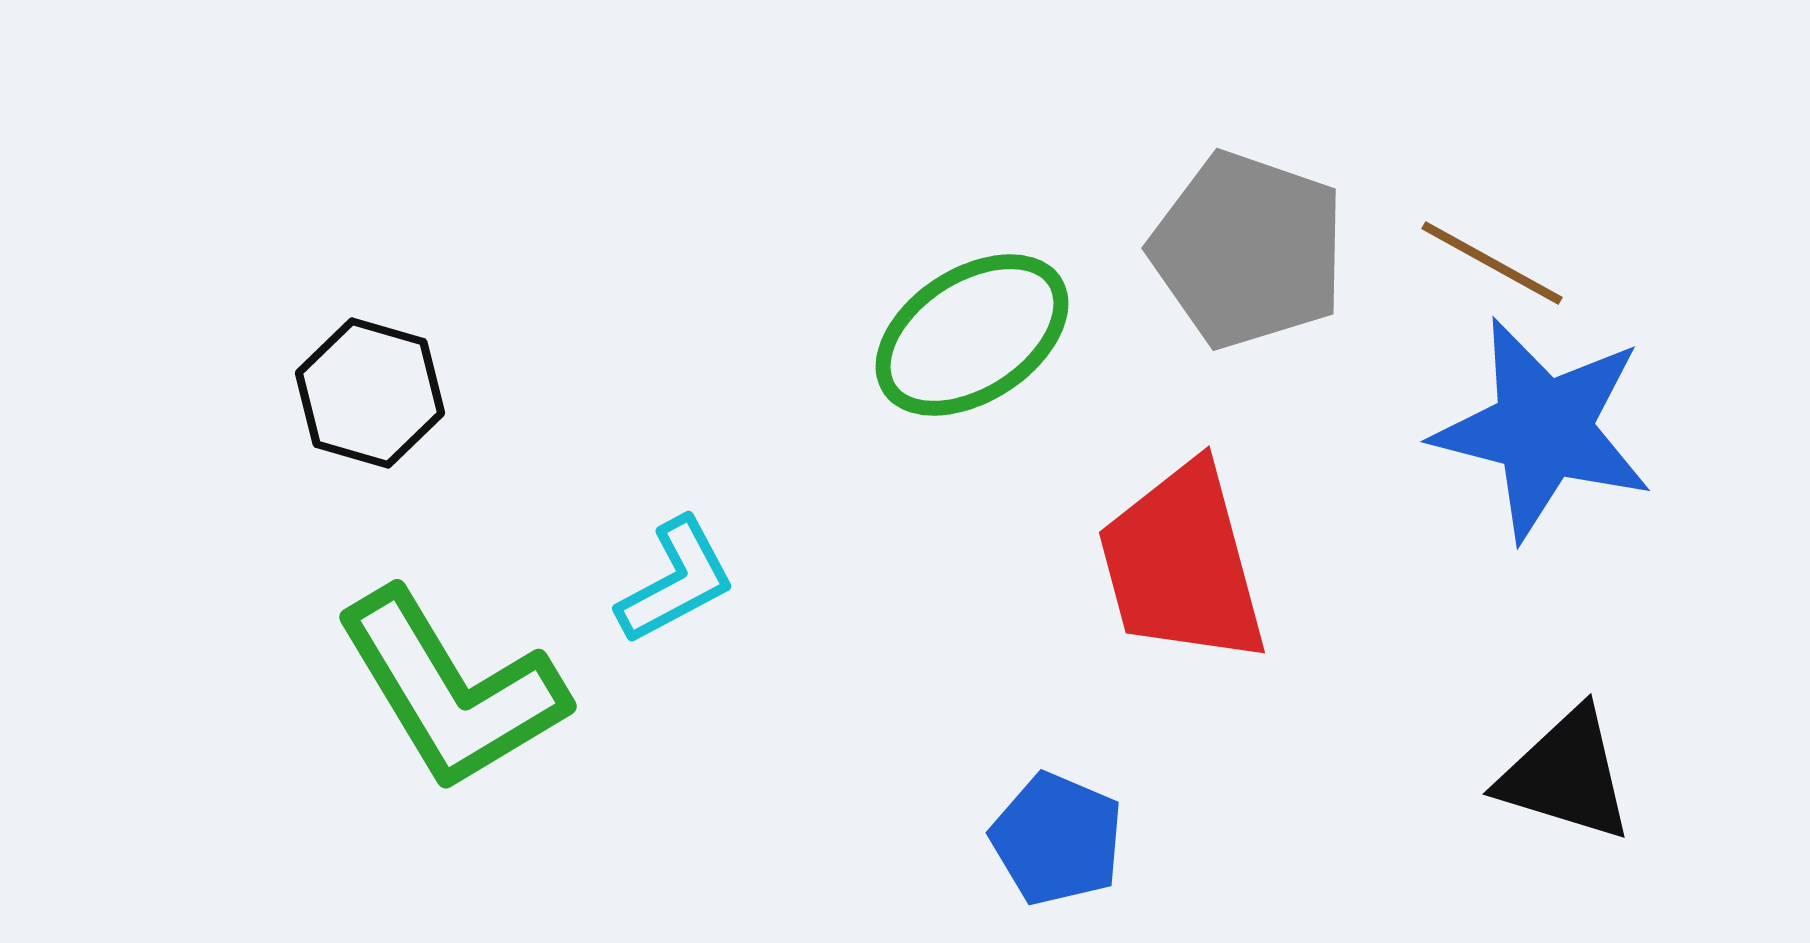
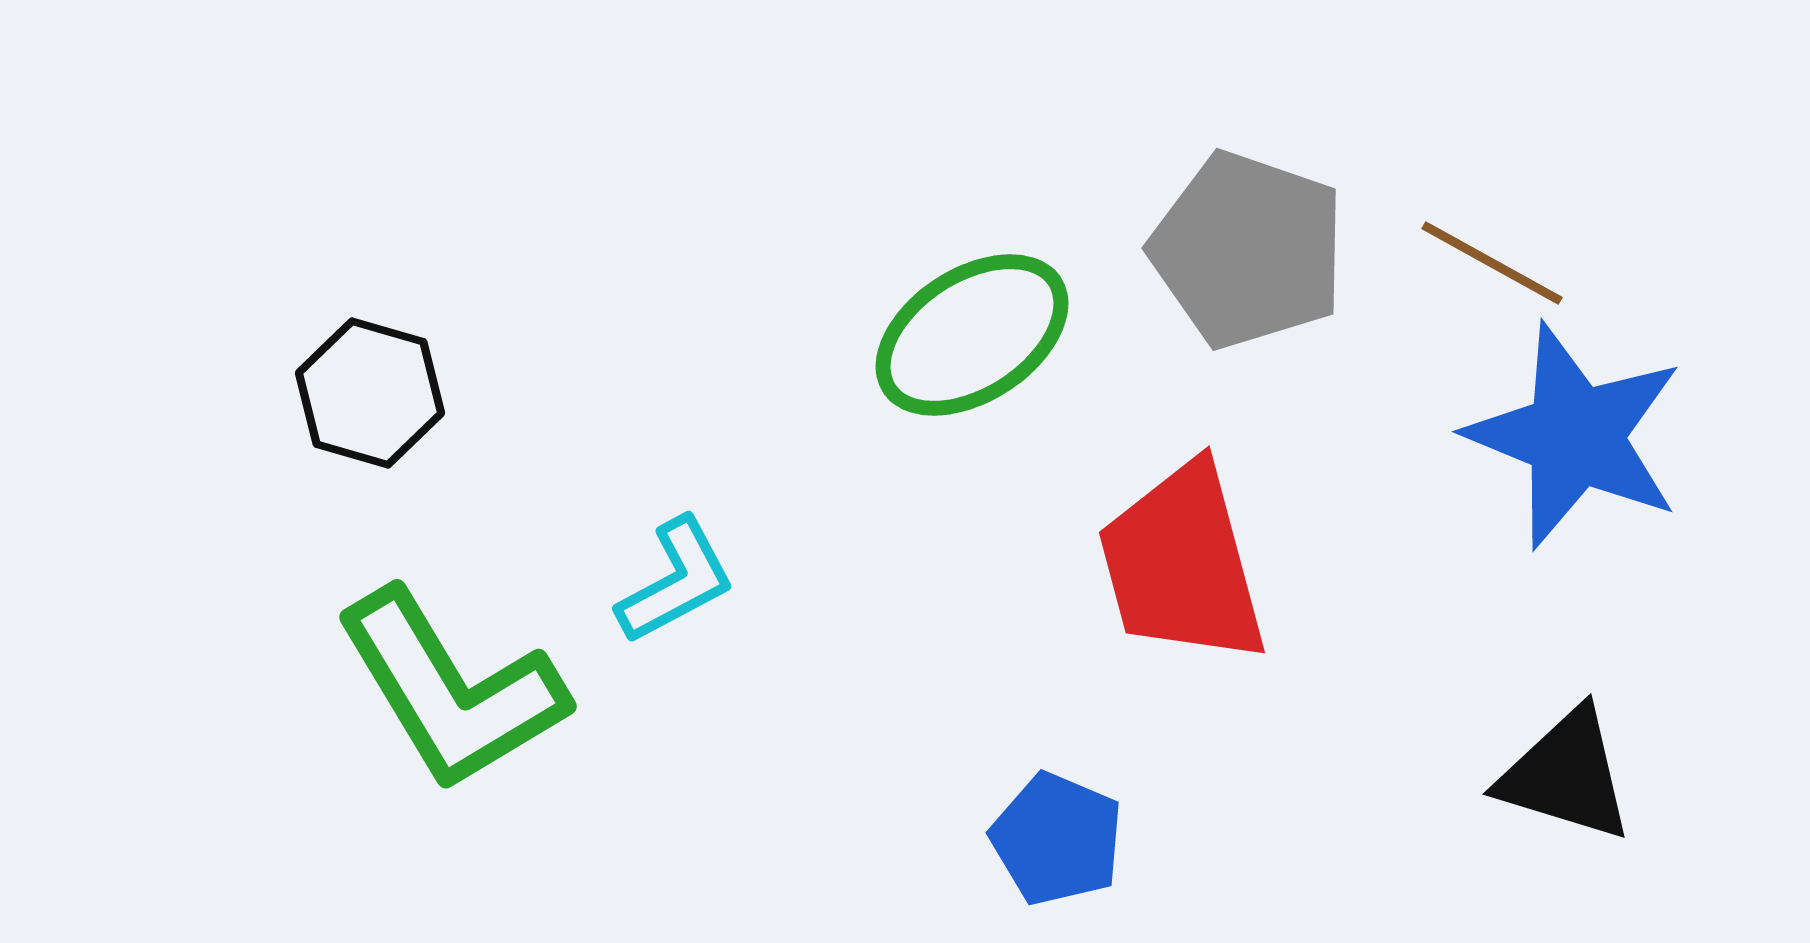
blue star: moved 32 px right, 7 px down; rotated 8 degrees clockwise
